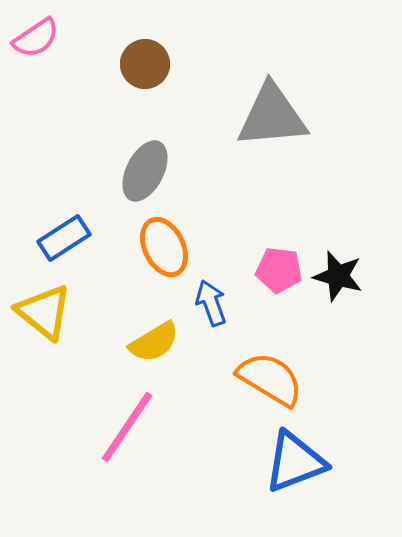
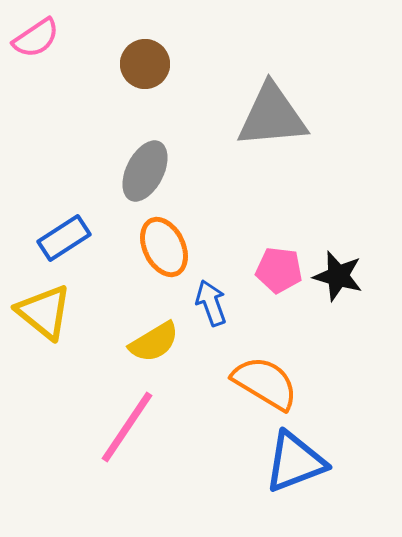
orange semicircle: moved 5 px left, 4 px down
